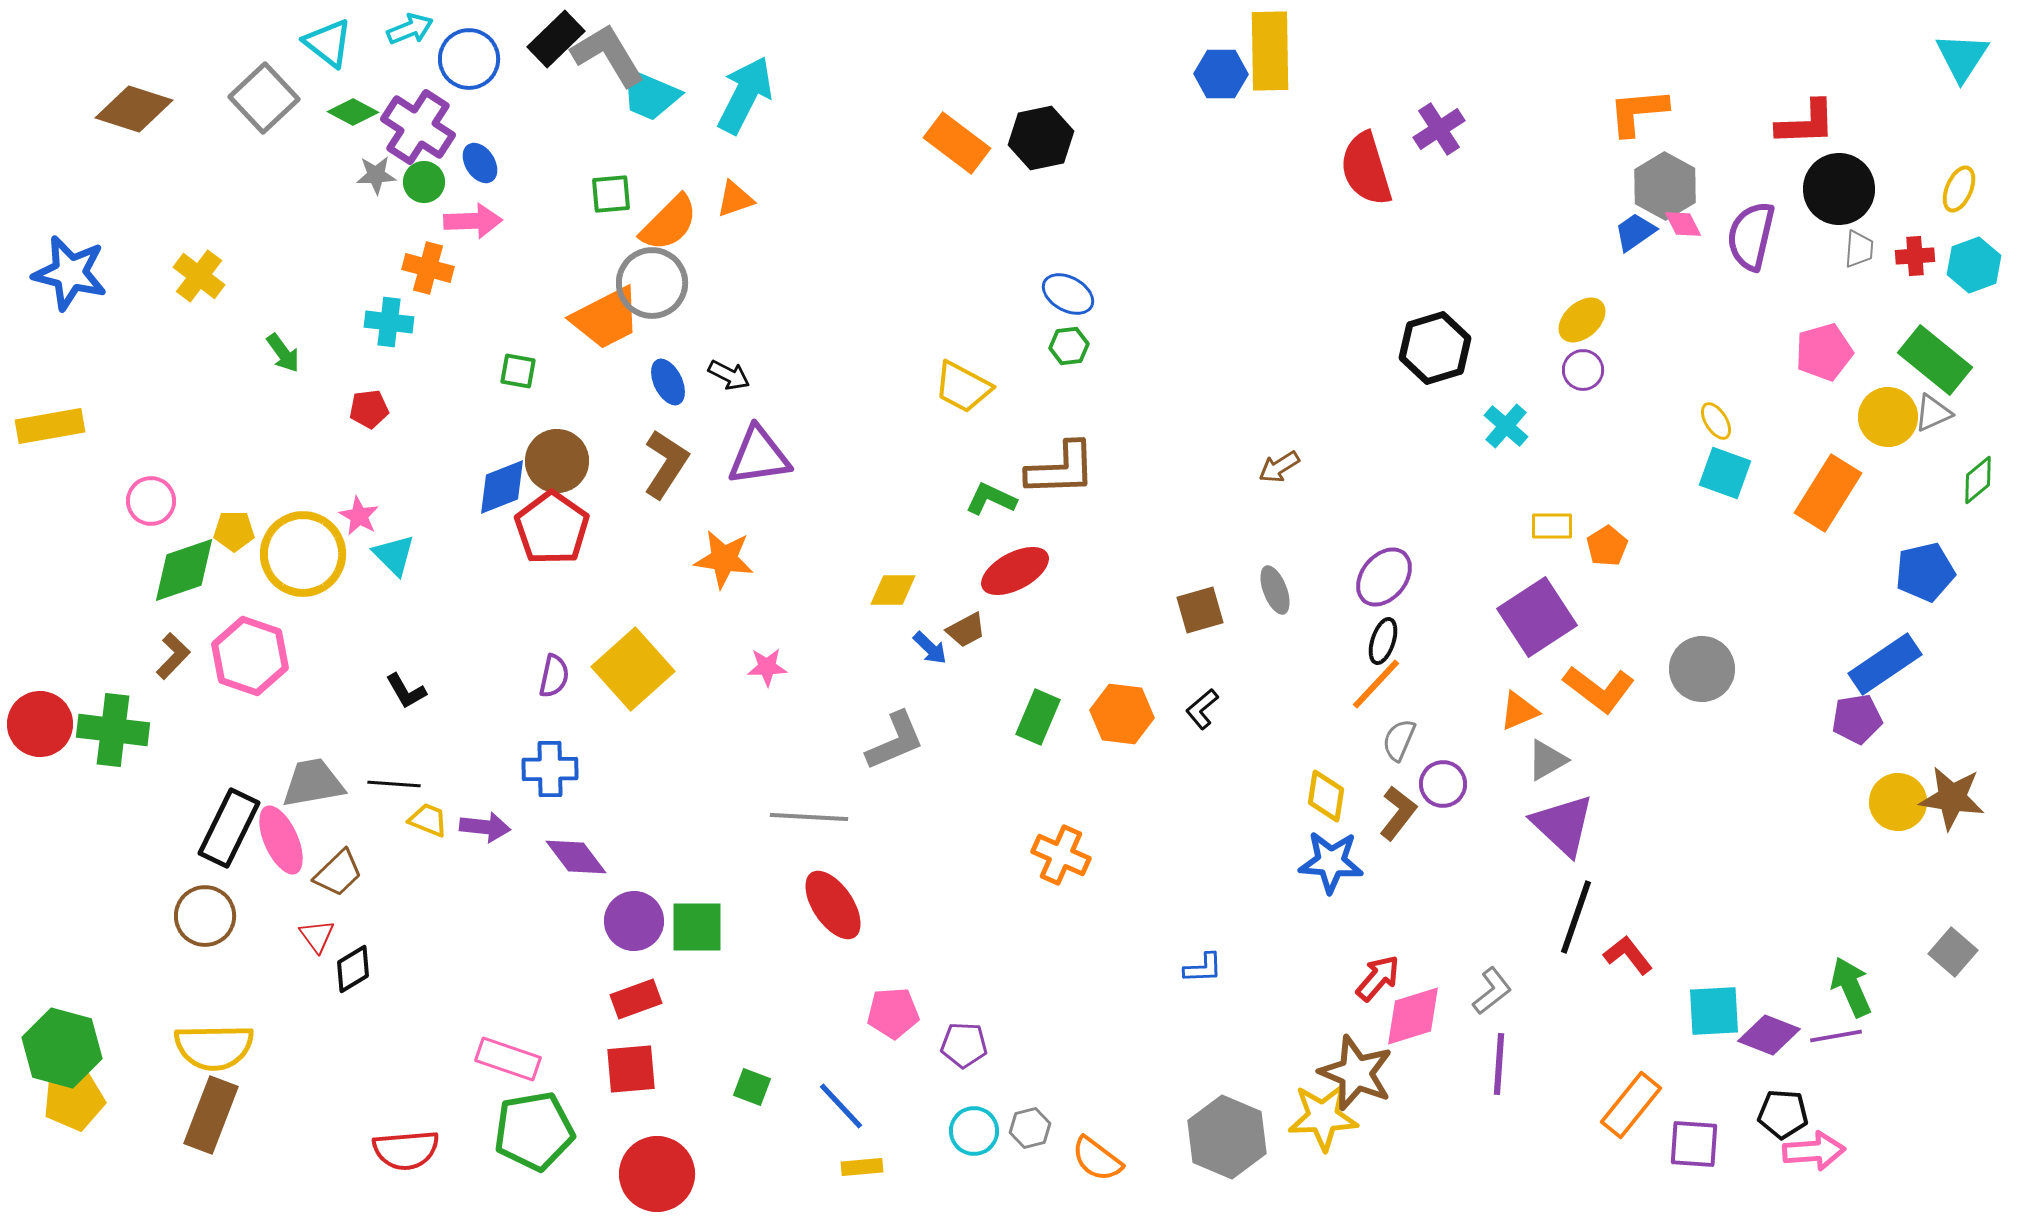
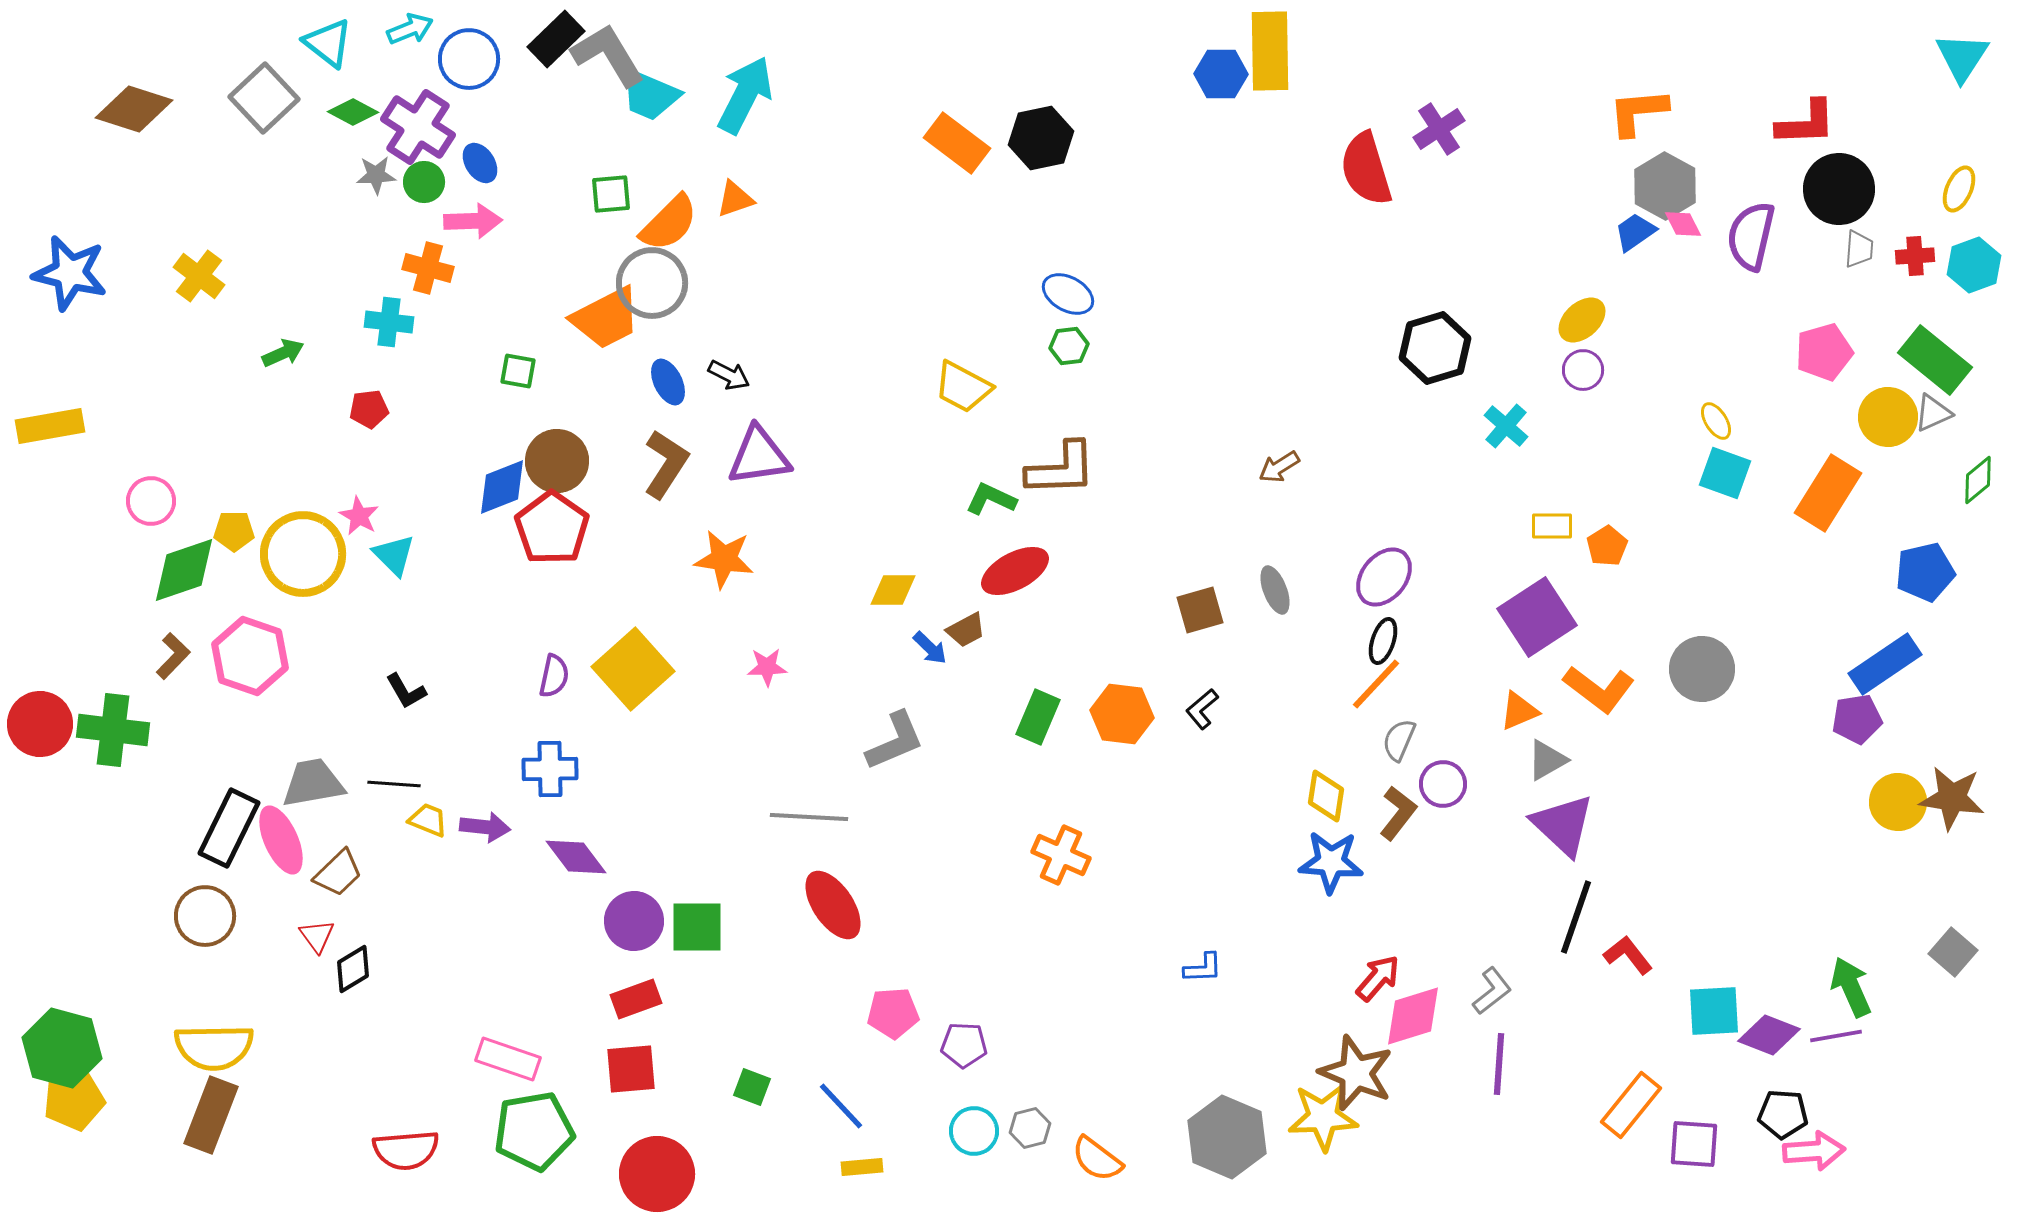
green arrow at (283, 353): rotated 78 degrees counterclockwise
